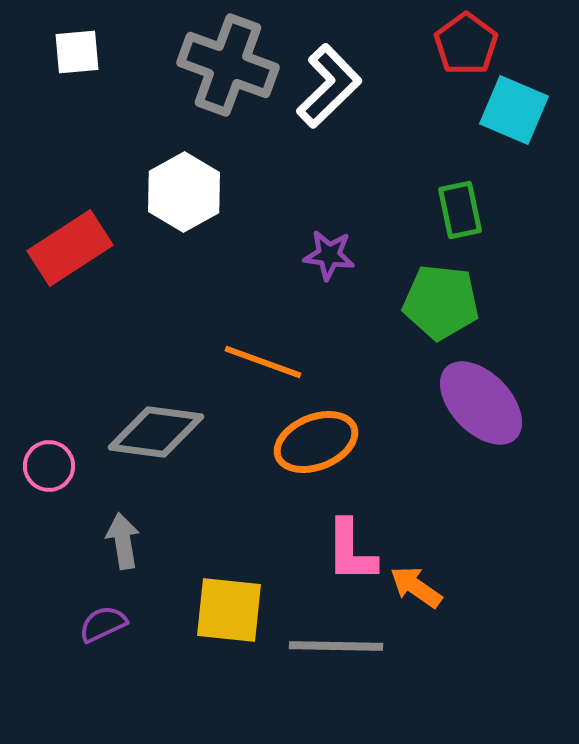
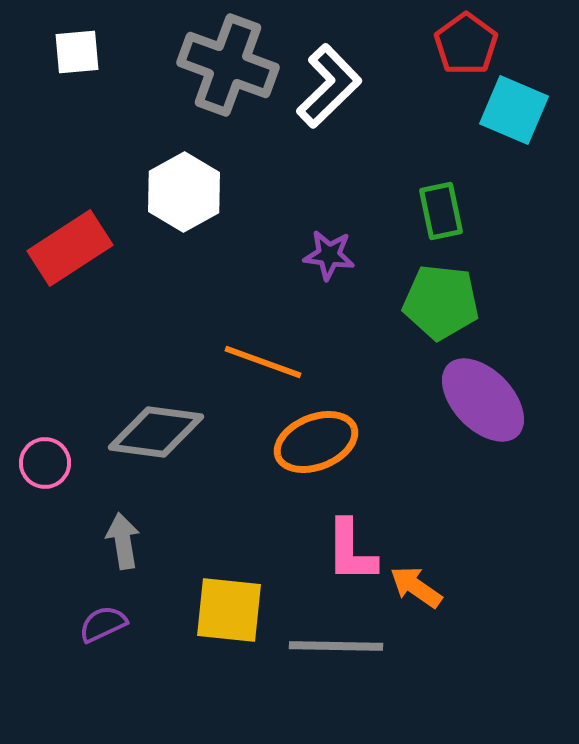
green rectangle: moved 19 px left, 1 px down
purple ellipse: moved 2 px right, 3 px up
pink circle: moved 4 px left, 3 px up
